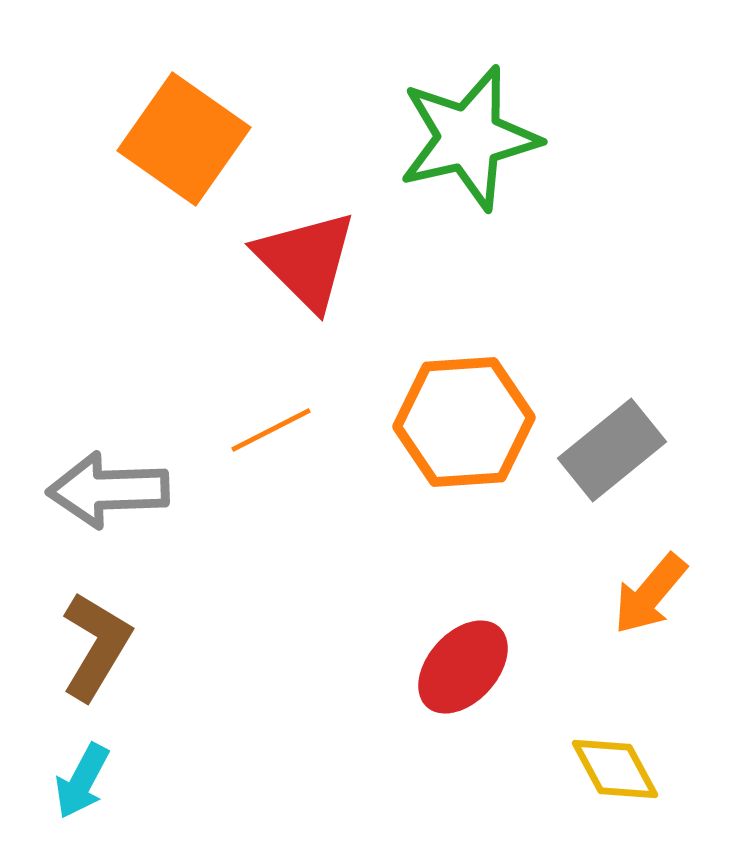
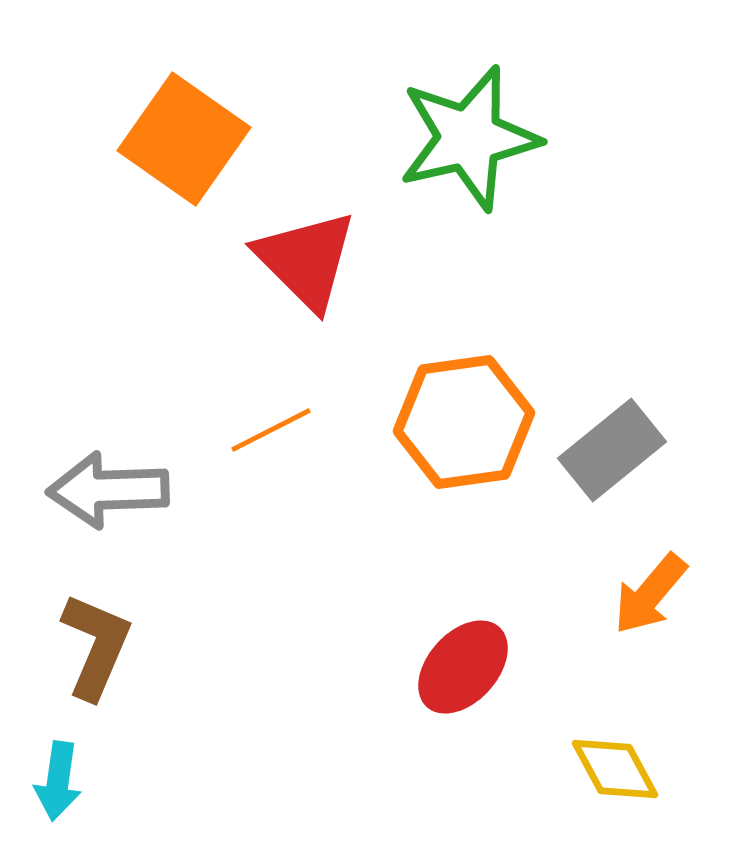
orange hexagon: rotated 4 degrees counterclockwise
brown L-shape: rotated 8 degrees counterclockwise
cyan arrow: moved 24 px left; rotated 20 degrees counterclockwise
